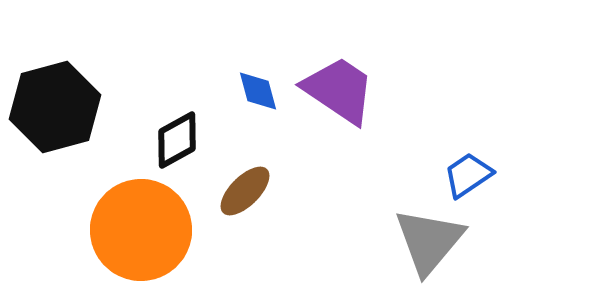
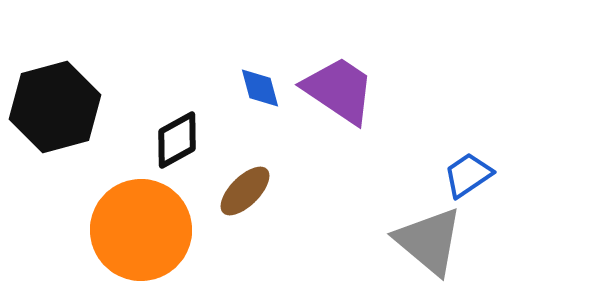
blue diamond: moved 2 px right, 3 px up
gray triangle: rotated 30 degrees counterclockwise
